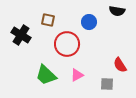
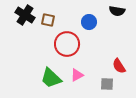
black cross: moved 4 px right, 20 px up
red semicircle: moved 1 px left, 1 px down
green trapezoid: moved 5 px right, 3 px down
